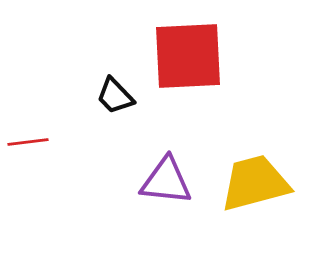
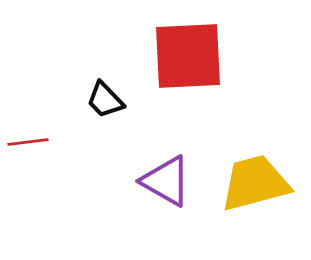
black trapezoid: moved 10 px left, 4 px down
purple triangle: rotated 24 degrees clockwise
